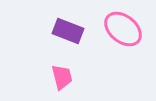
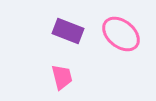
pink ellipse: moved 2 px left, 5 px down
